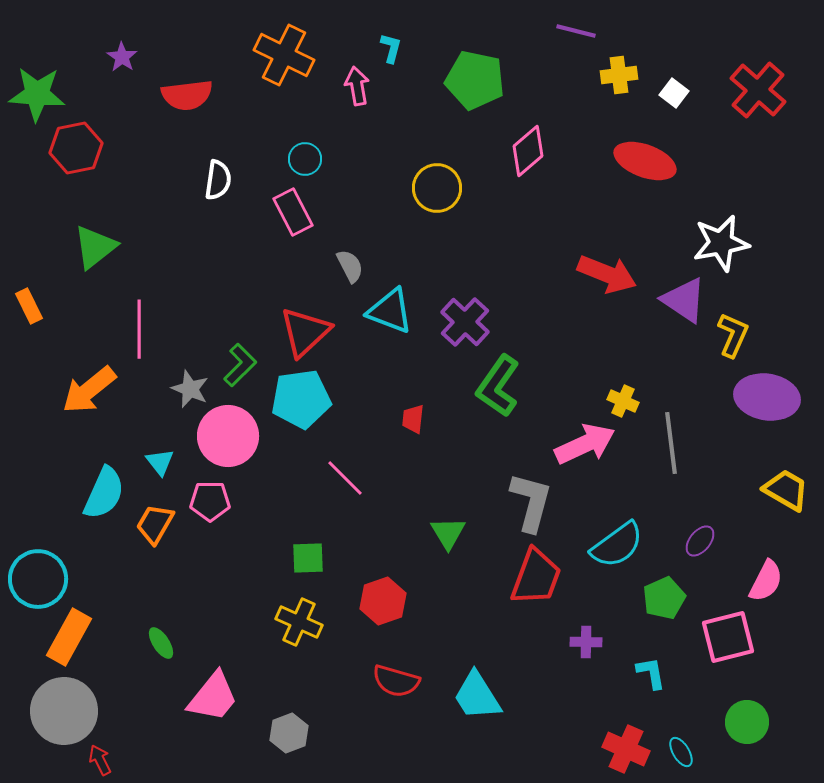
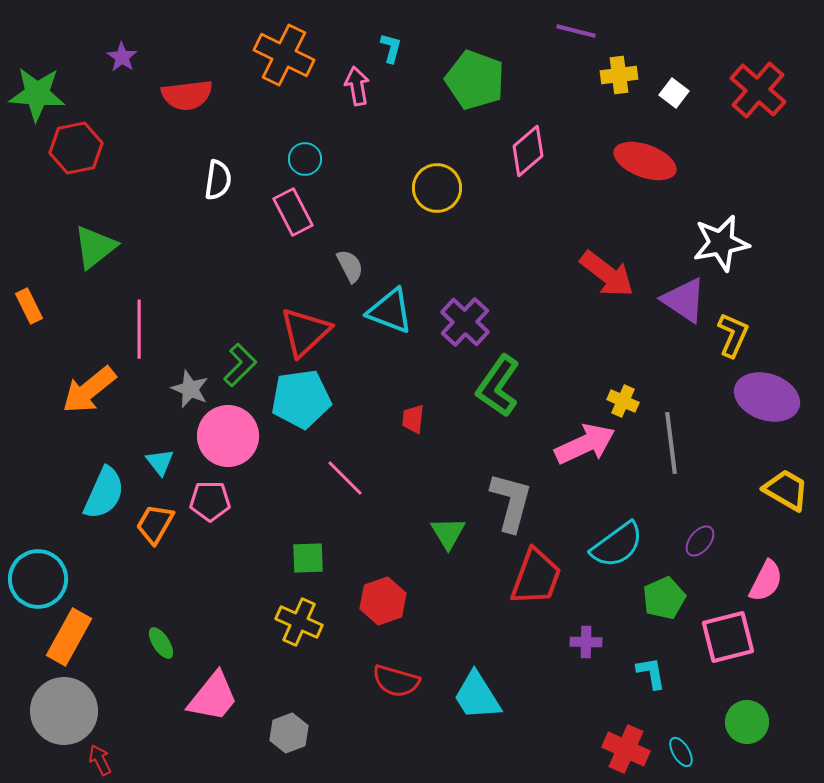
green pentagon at (475, 80): rotated 8 degrees clockwise
red arrow at (607, 274): rotated 16 degrees clockwise
purple ellipse at (767, 397): rotated 10 degrees clockwise
gray L-shape at (531, 502): moved 20 px left
